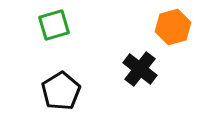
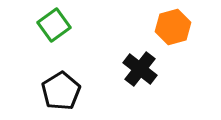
green square: rotated 20 degrees counterclockwise
